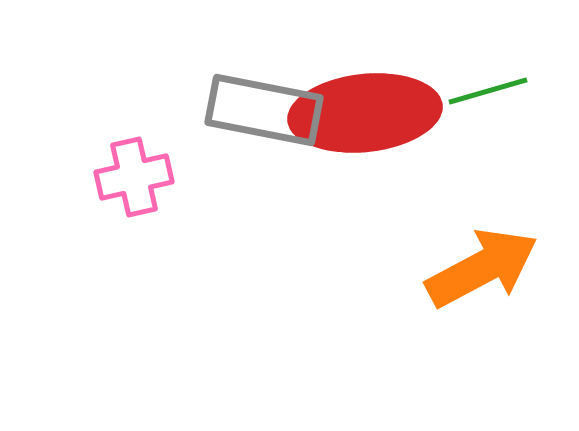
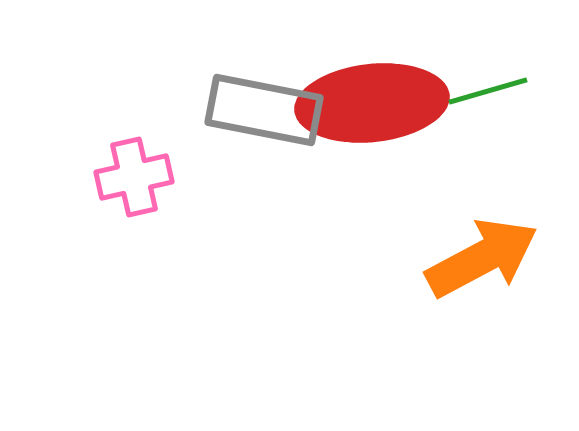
red ellipse: moved 7 px right, 10 px up
orange arrow: moved 10 px up
